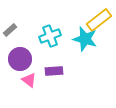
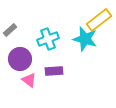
cyan cross: moved 2 px left, 3 px down
